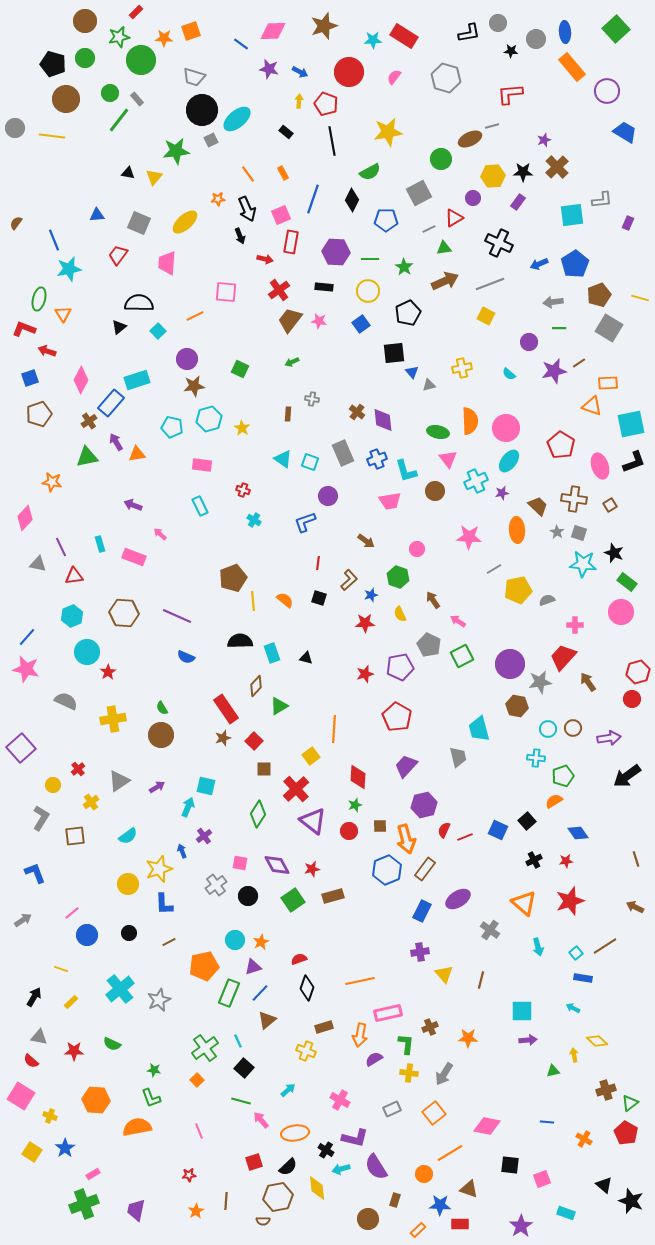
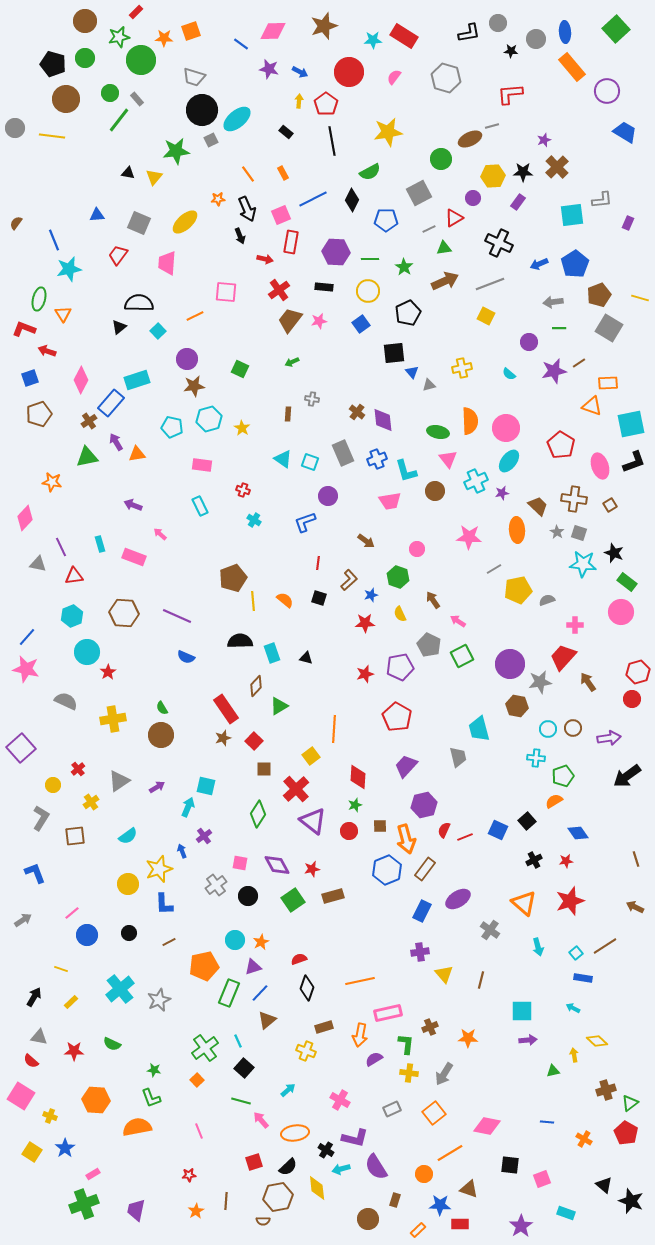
red pentagon at (326, 104): rotated 15 degrees clockwise
blue line at (313, 199): rotated 44 degrees clockwise
pink star at (319, 321): rotated 21 degrees counterclockwise
